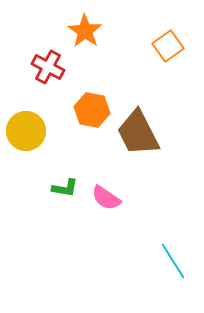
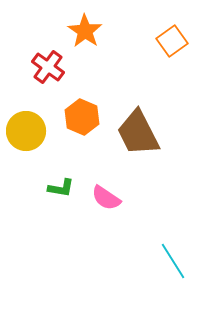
orange square: moved 4 px right, 5 px up
red cross: rotated 8 degrees clockwise
orange hexagon: moved 10 px left, 7 px down; rotated 12 degrees clockwise
green L-shape: moved 4 px left
